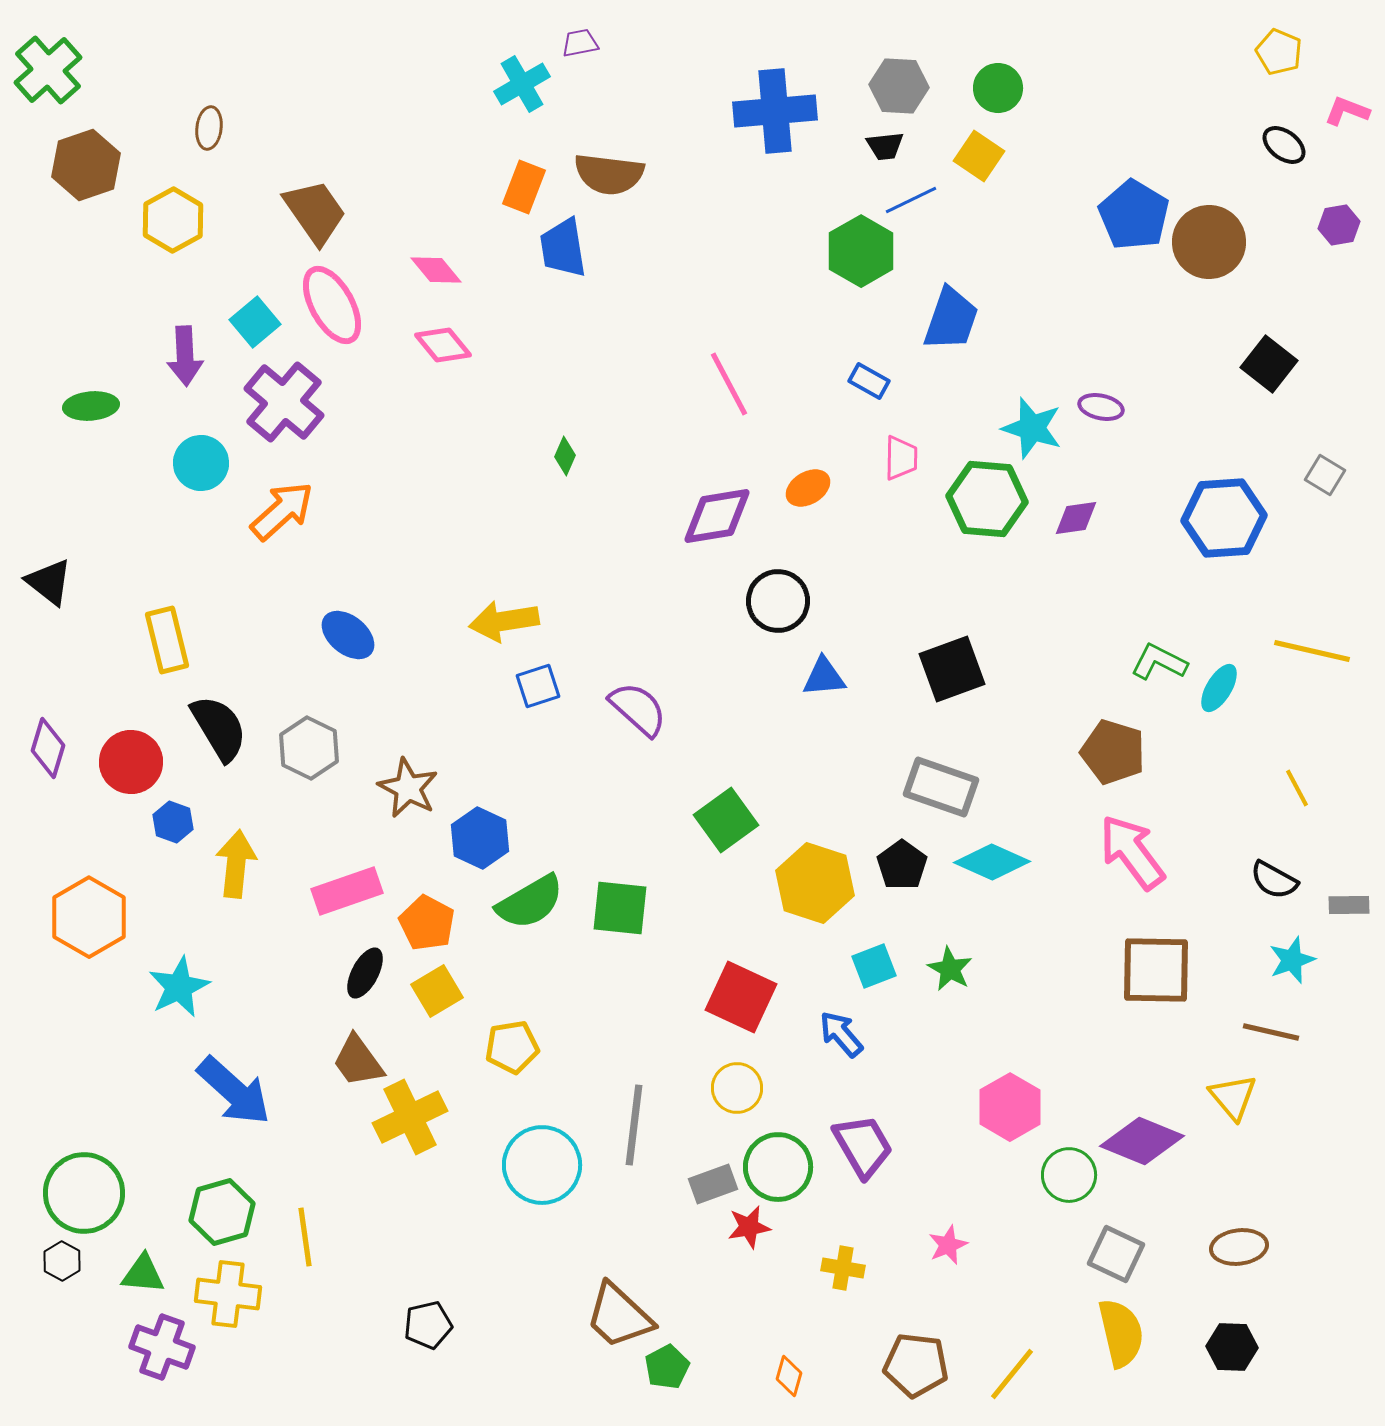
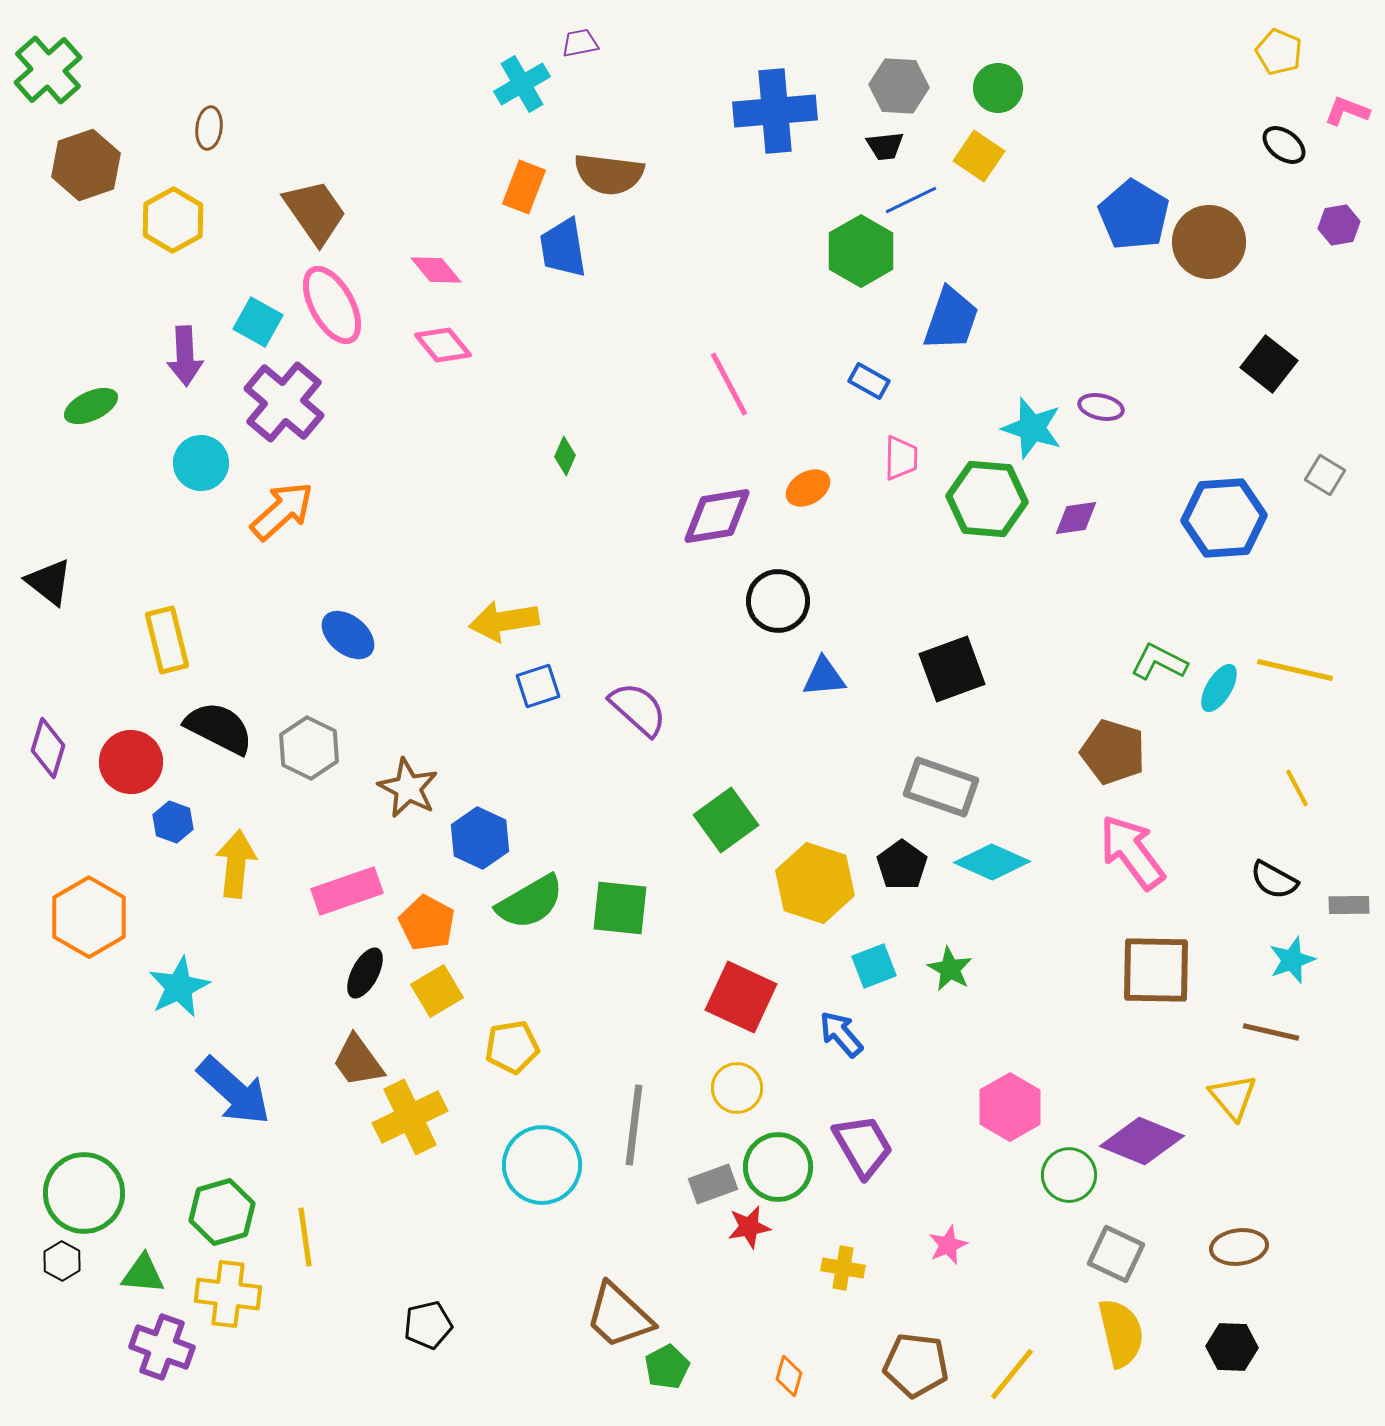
cyan square at (255, 322): moved 3 px right; rotated 21 degrees counterclockwise
green ellipse at (91, 406): rotated 20 degrees counterclockwise
yellow line at (1312, 651): moved 17 px left, 19 px down
black semicircle at (219, 728): rotated 32 degrees counterclockwise
